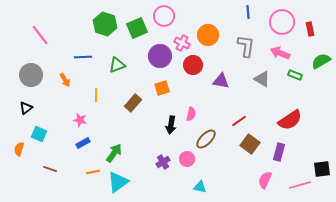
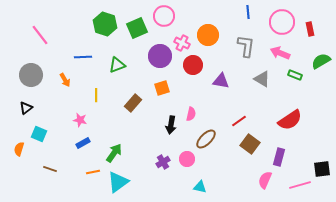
purple rectangle at (279, 152): moved 5 px down
